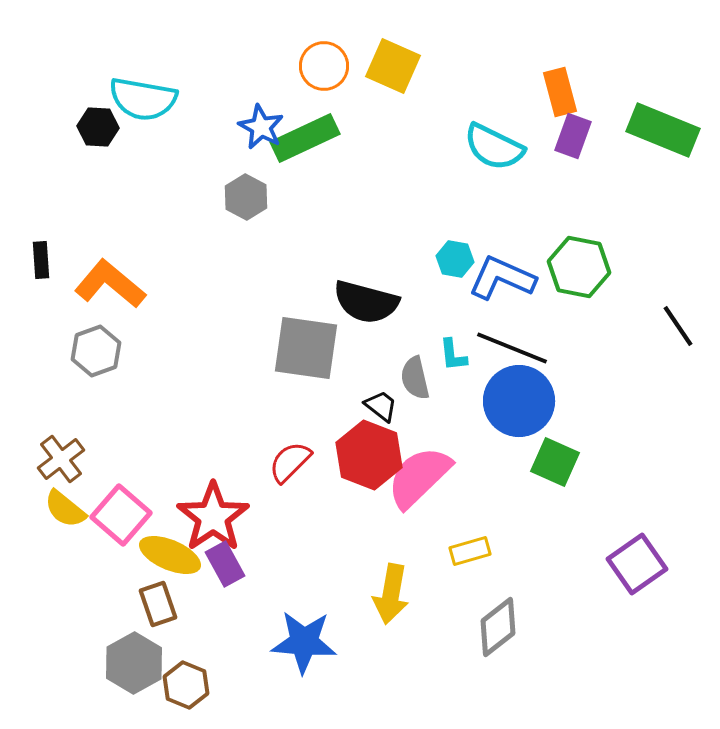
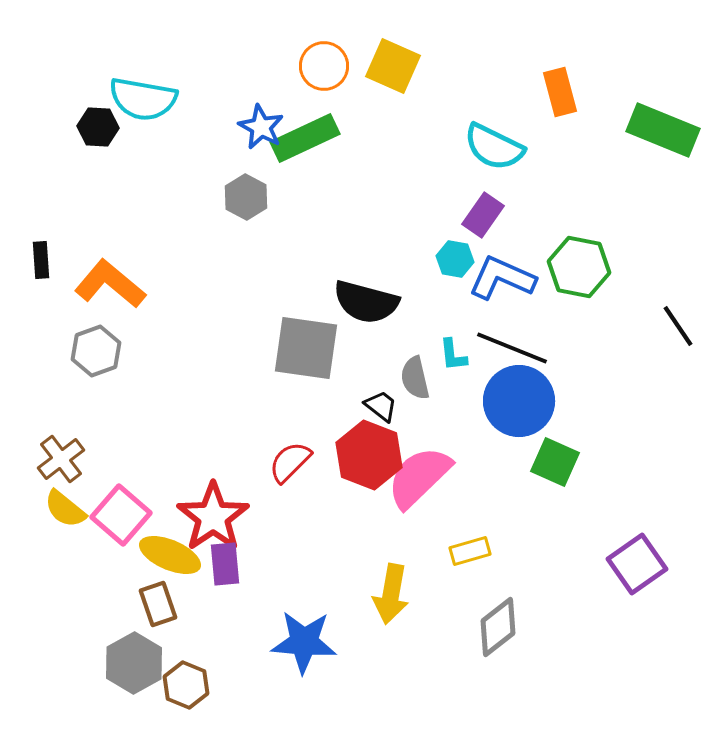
purple rectangle at (573, 136): moved 90 px left, 79 px down; rotated 15 degrees clockwise
purple rectangle at (225, 564): rotated 24 degrees clockwise
